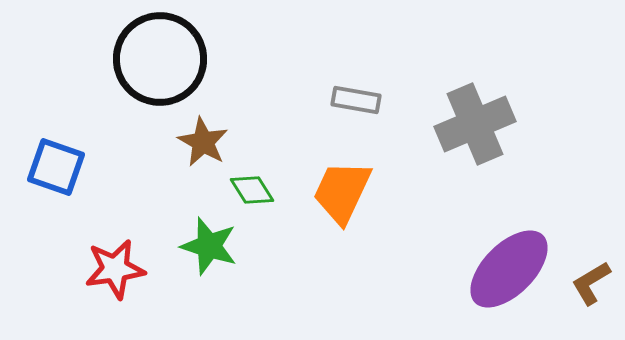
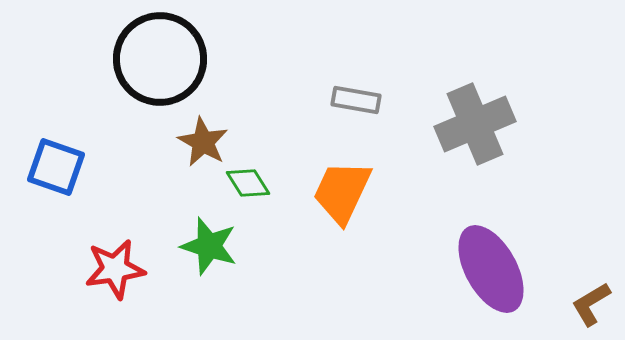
green diamond: moved 4 px left, 7 px up
purple ellipse: moved 18 px left; rotated 74 degrees counterclockwise
brown L-shape: moved 21 px down
